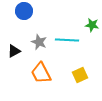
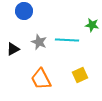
black triangle: moved 1 px left, 2 px up
orange trapezoid: moved 6 px down
